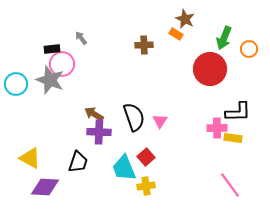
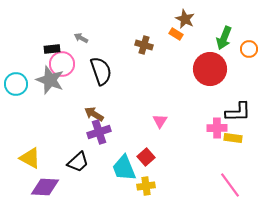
gray arrow: rotated 24 degrees counterclockwise
brown cross: rotated 18 degrees clockwise
black semicircle: moved 33 px left, 46 px up
purple cross: rotated 20 degrees counterclockwise
black trapezoid: rotated 30 degrees clockwise
